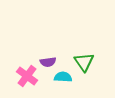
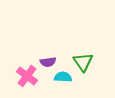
green triangle: moved 1 px left
